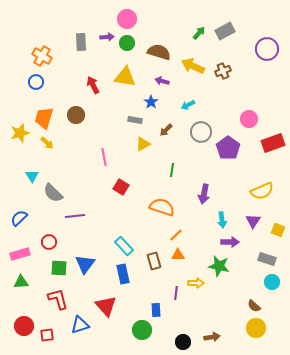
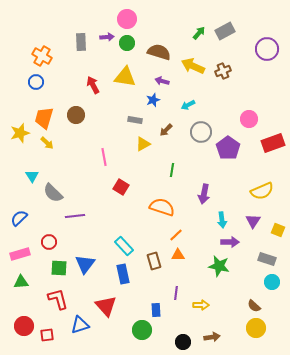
blue star at (151, 102): moved 2 px right, 2 px up; rotated 16 degrees clockwise
yellow arrow at (196, 283): moved 5 px right, 22 px down
